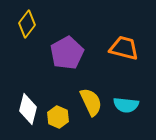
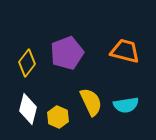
yellow diamond: moved 39 px down
orange trapezoid: moved 1 px right, 3 px down
purple pentagon: rotated 8 degrees clockwise
cyan semicircle: rotated 15 degrees counterclockwise
